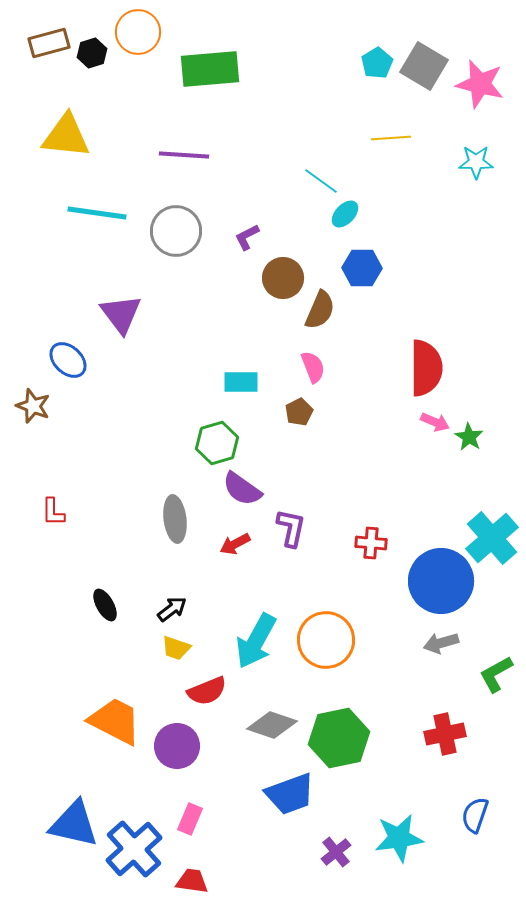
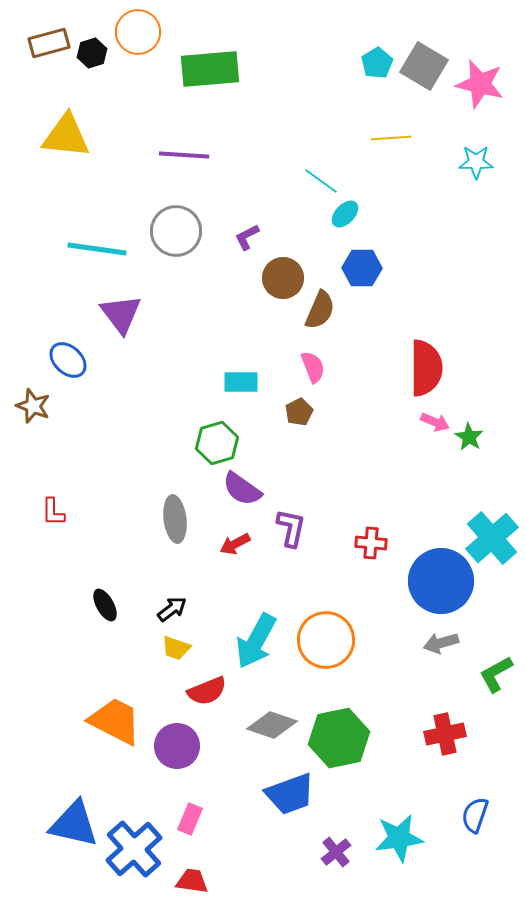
cyan line at (97, 213): moved 36 px down
